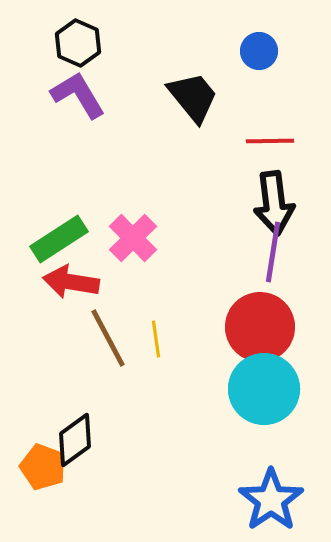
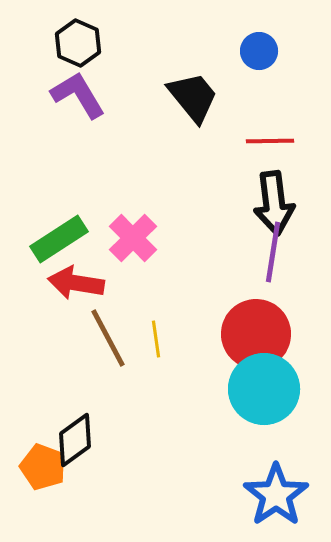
red arrow: moved 5 px right, 1 px down
red circle: moved 4 px left, 7 px down
blue star: moved 5 px right, 5 px up
